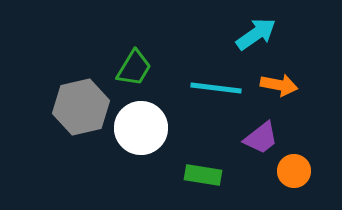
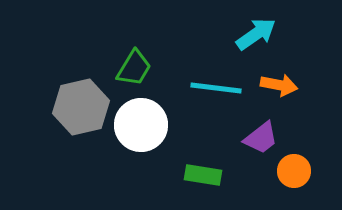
white circle: moved 3 px up
